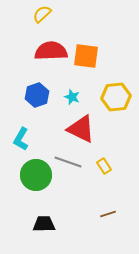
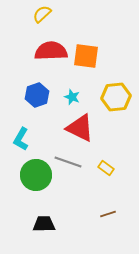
red triangle: moved 1 px left, 1 px up
yellow rectangle: moved 2 px right, 2 px down; rotated 21 degrees counterclockwise
